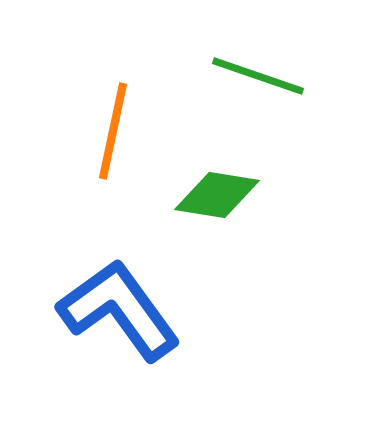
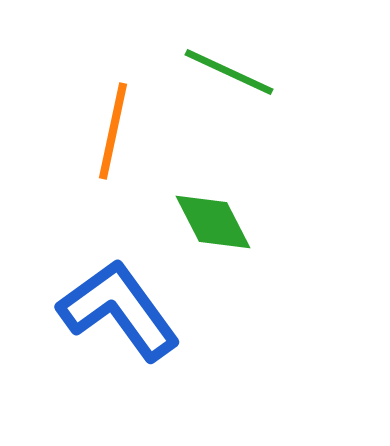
green line: moved 29 px left, 4 px up; rotated 6 degrees clockwise
green diamond: moved 4 px left, 27 px down; rotated 54 degrees clockwise
